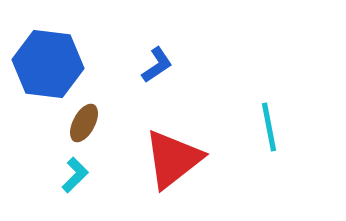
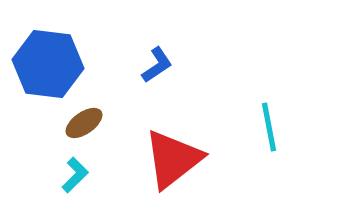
brown ellipse: rotated 27 degrees clockwise
